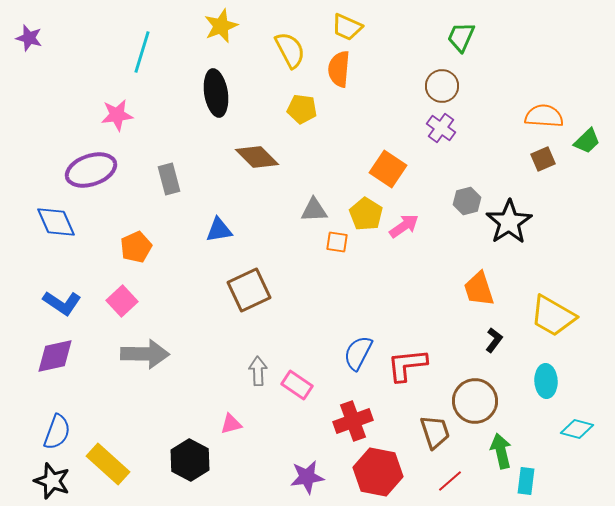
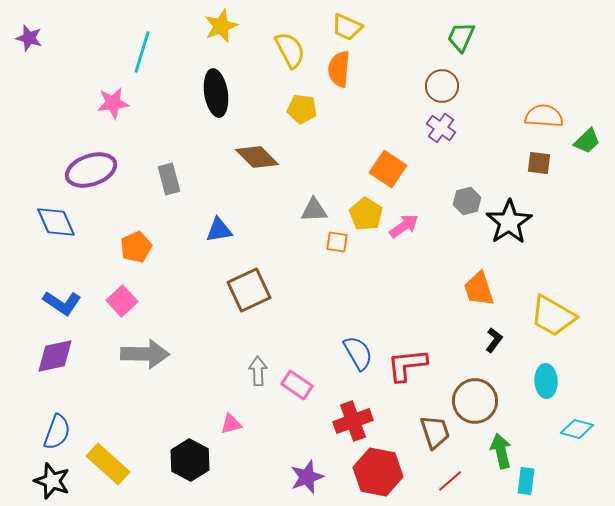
pink star at (117, 115): moved 4 px left, 12 px up
brown square at (543, 159): moved 4 px left, 4 px down; rotated 30 degrees clockwise
blue semicircle at (358, 353): rotated 123 degrees clockwise
purple star at (307, 477): rotated 12 degrees counterclockwise
